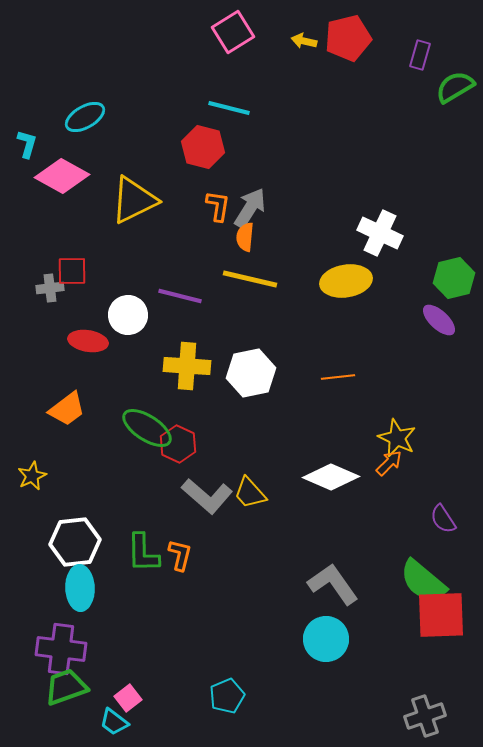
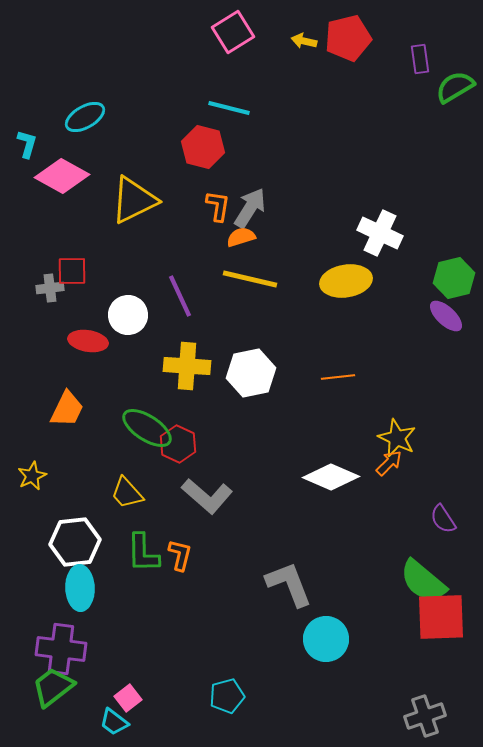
purple rectangle at (420, 55): moved 4 px down; rotated 24 degrees counterclockwise
orange semicircle at (245, 237): moved 4 px left; rotated 68 degrees clockwise
purple line at (180, 296): rotated 51 degrees clockwise
purple ellipse at (439, 320): moved 7 px right, 4 px up
orange trapezoid at (67, 409): rotated 27 degrees counterclockwise
yellow trapezoid at (250, 493): moved 123 px left
gray L-shape at (333, 584): moved 44 px left; rotated 14 degrees clockwise
red square at (441, 615): moved 2 px down
green trapezoid at (66, 687): moved 13 px left; rotated 18 degrees counterclockwise
cyan pentagon at (227, 696): rotated 8 degrees clockwise
